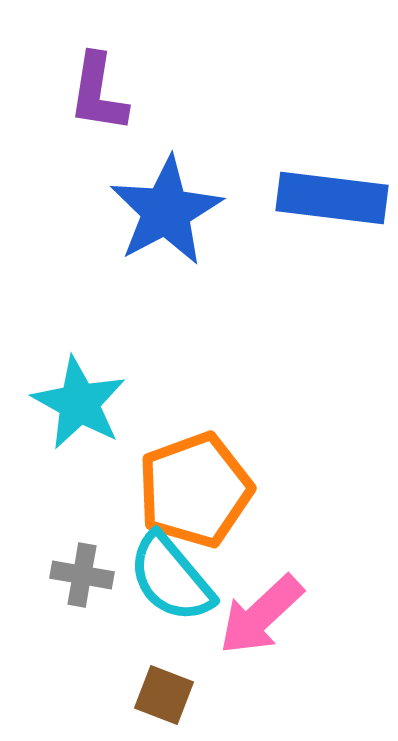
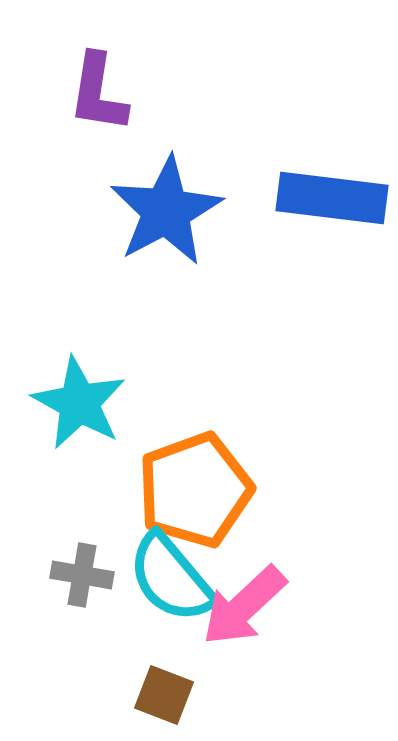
pink arrow: moved 17 px left, 9 px up
